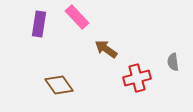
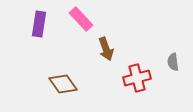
pink rectangle: moved 4 px right, 2 px down
brown arrow: rotated 145 degrees counterclockwise
brown diamond: moved 4 px right, 1 px up
